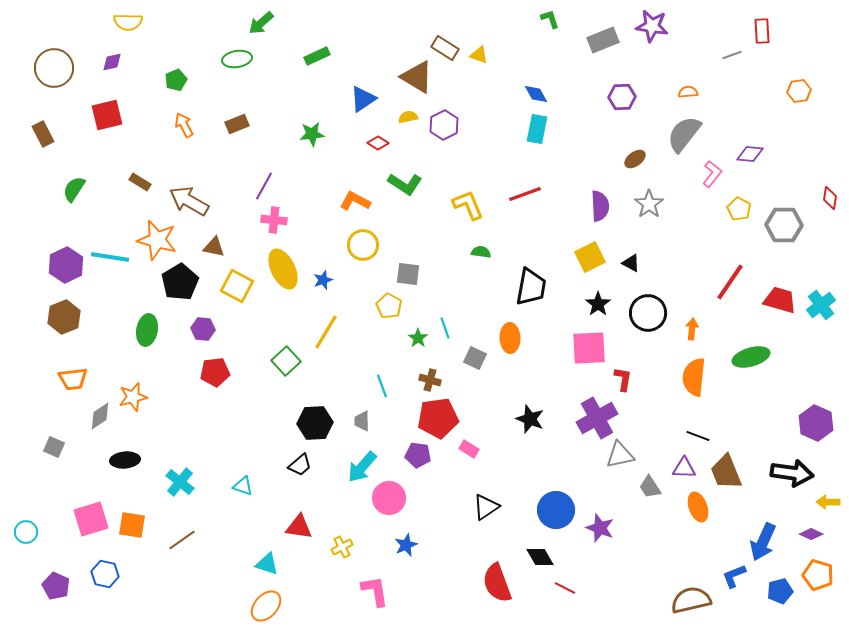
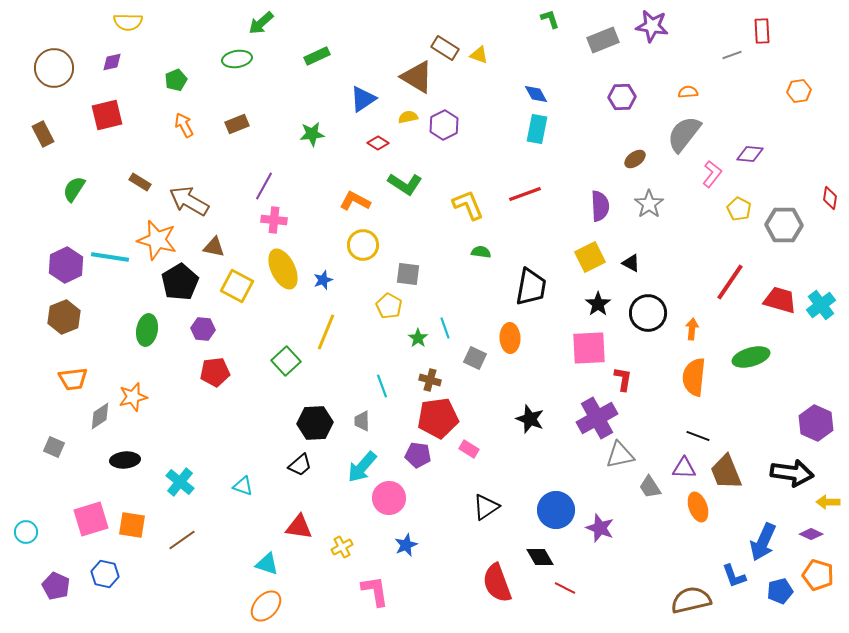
yellow line at (326, 332): rotated 9 degrees counterclockwise
blue L-shape at (734, 576): rotated 88 degrees counterclockwise
